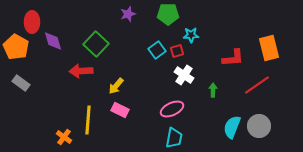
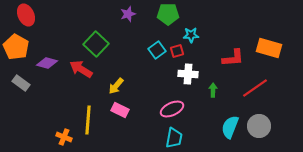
red ellipse: moved 6 px left, 7 px up; rotated 25 degrees counterclockwise
purple diamond: moved 6 px left, 22 px down; rotated 60 degrees counterclockwise
orange rectangle: rotated 60 degrees counterclockwise
red arrow: moved 2 px up; rotated 35 degrees clockwise
white cross: moved 4 px right, 1 px up; rotated 30 degrees counterclockwise
red line: moved 2 px left, 3 px down
cyan semicircle: moved 2 px left
orange cross: rotated 14 degrees counterclockwise
